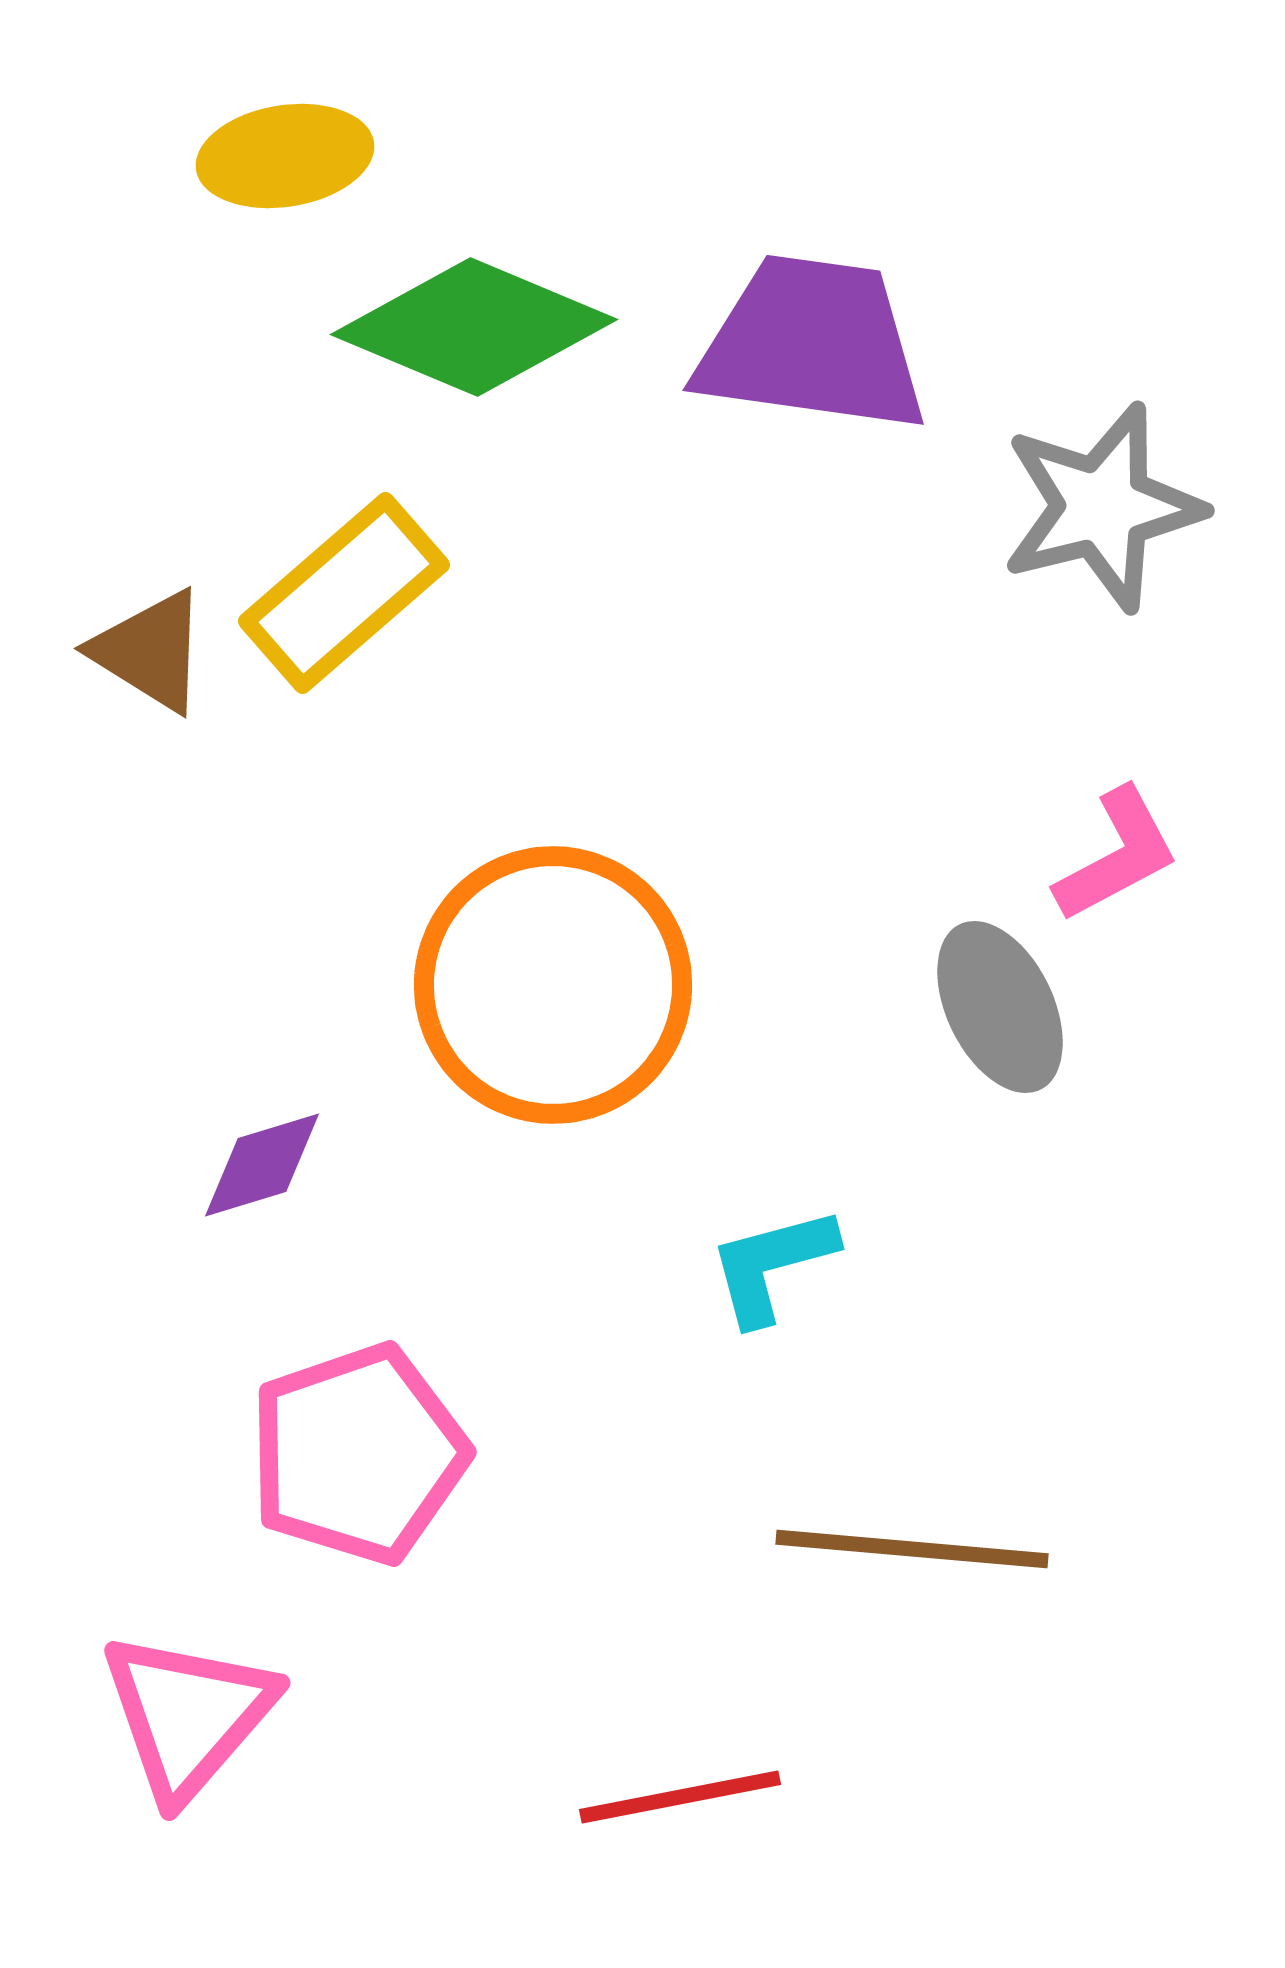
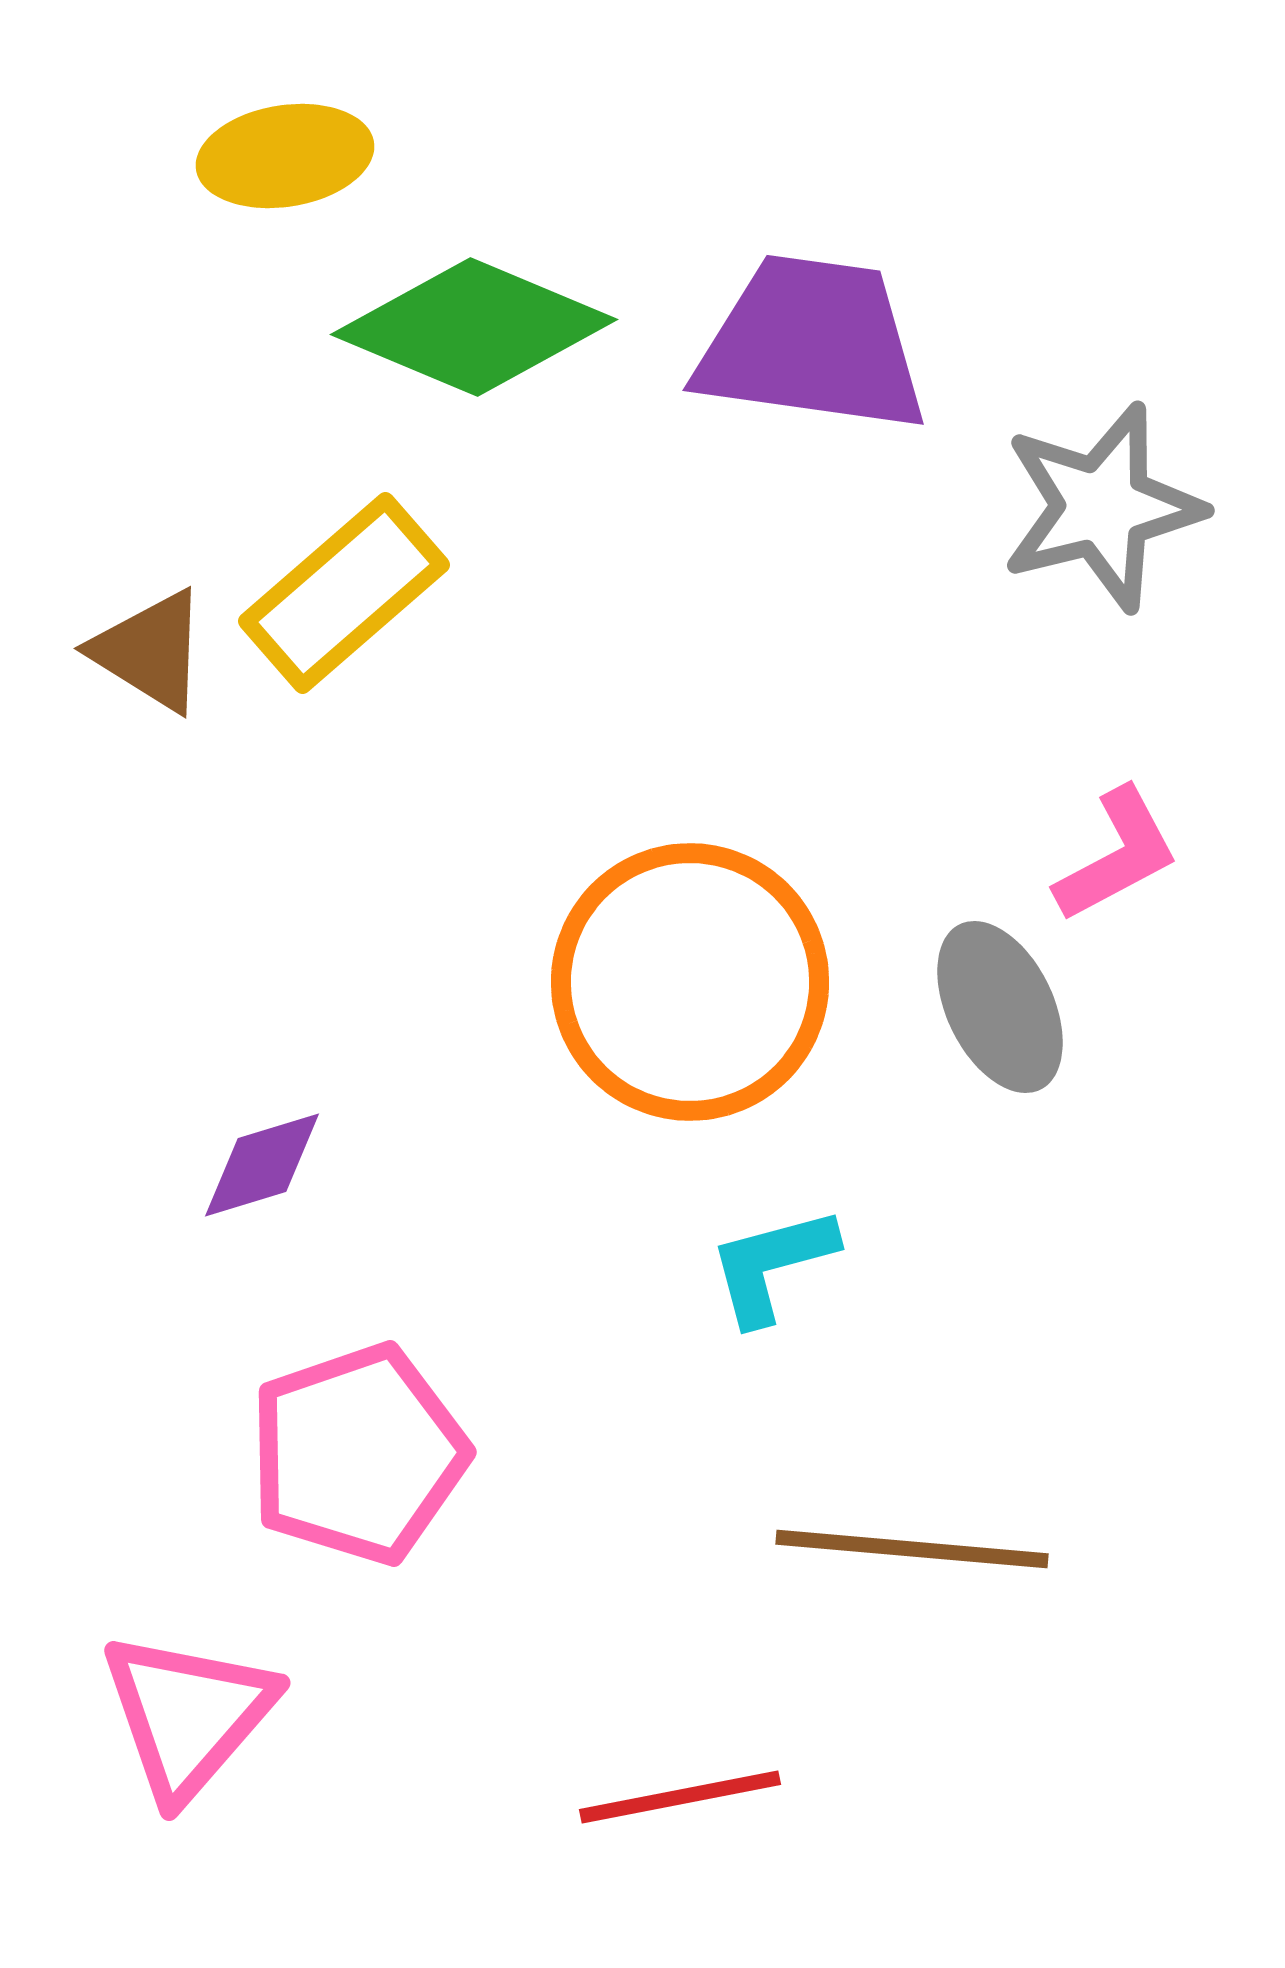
orange circle: moved 137 px right, 3 px up
